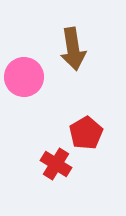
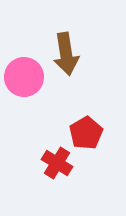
brown arrow: moved 7 px left, 5 px down
red cross: moved 1 px right, 1 px up
